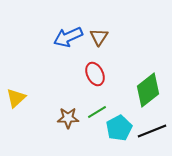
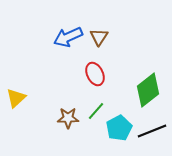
green line: moved 1 px left, 1 px up; rotated 18 degrees counterclockwise
